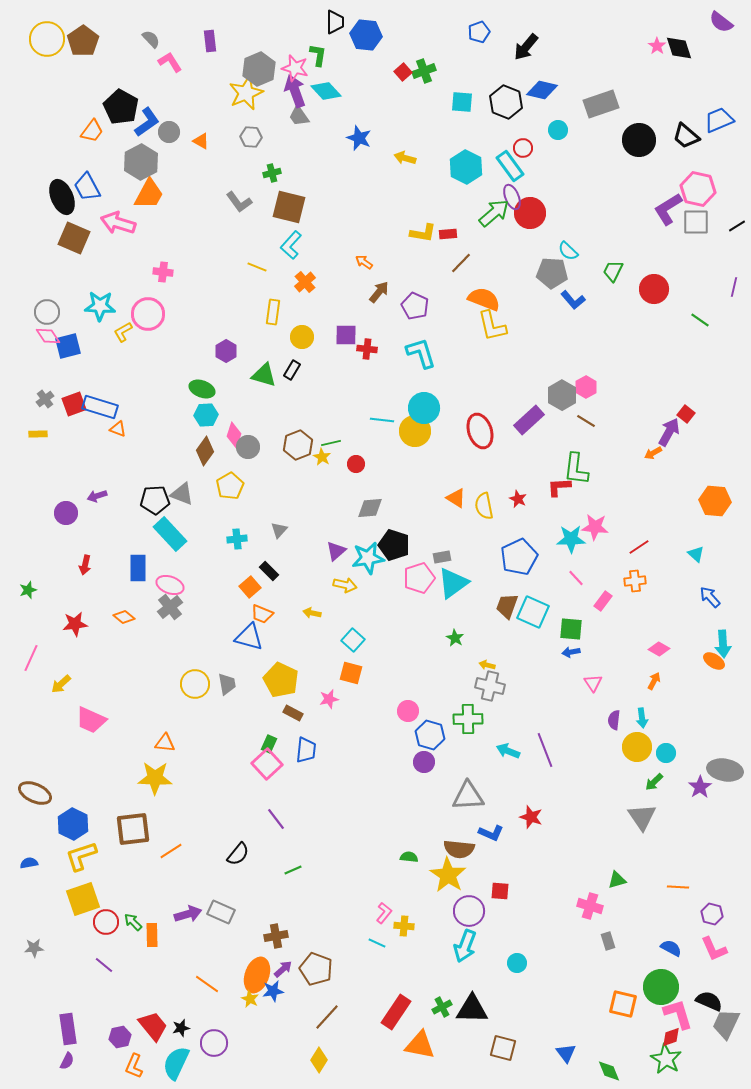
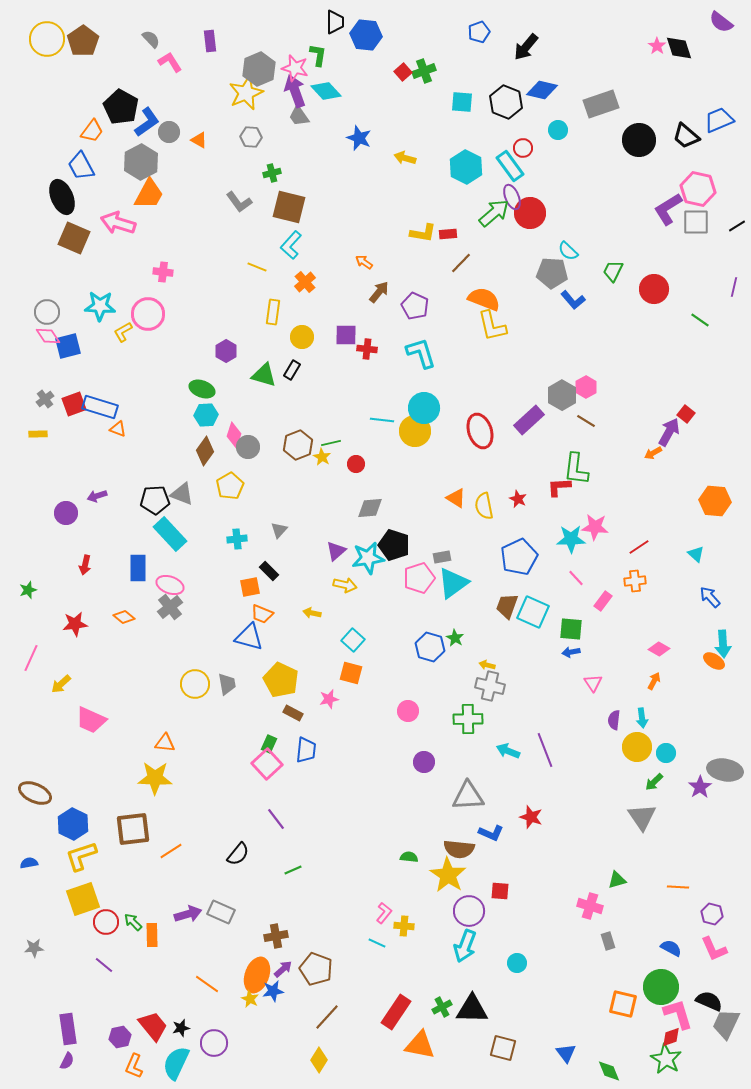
orange triangle at (201, 141): moved 2 px left, 1 px up
blue trapezoid at (87, 187): moved 6 px left, 21 px up
orange square at (250, 587): rotated 30 degrees clockwise
blue hexagon at (430, 735): moved 88 px up
